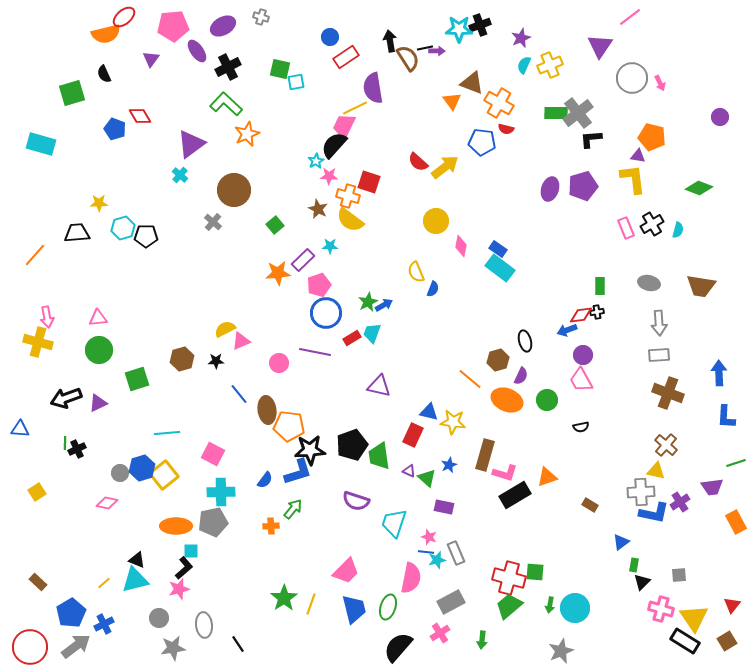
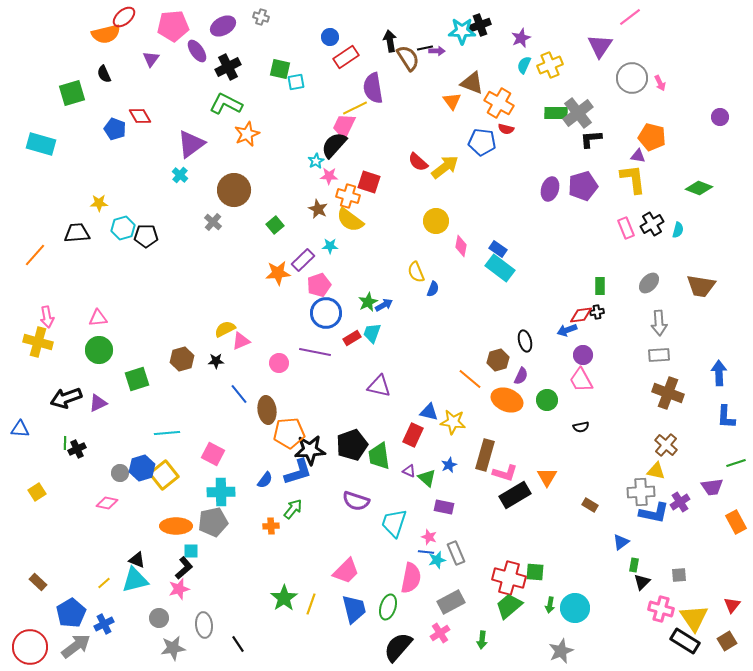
cyan star at (459, 29): moved 3 px right, 2 px down
green L-shape at (226, 104): rotated 16 degrees counterclockwise
gray ellipse at (649, 283): rotated 60 degrees counterclockwise
orange pentagon at (289, 426): moved 7 px down; rotated 12 degrees counterclockwise
orange triangle at (547, 477): rotated 40 degrees counterclockwise
